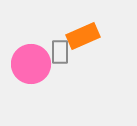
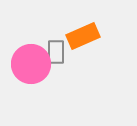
gray rectangle: moved 4 px left
